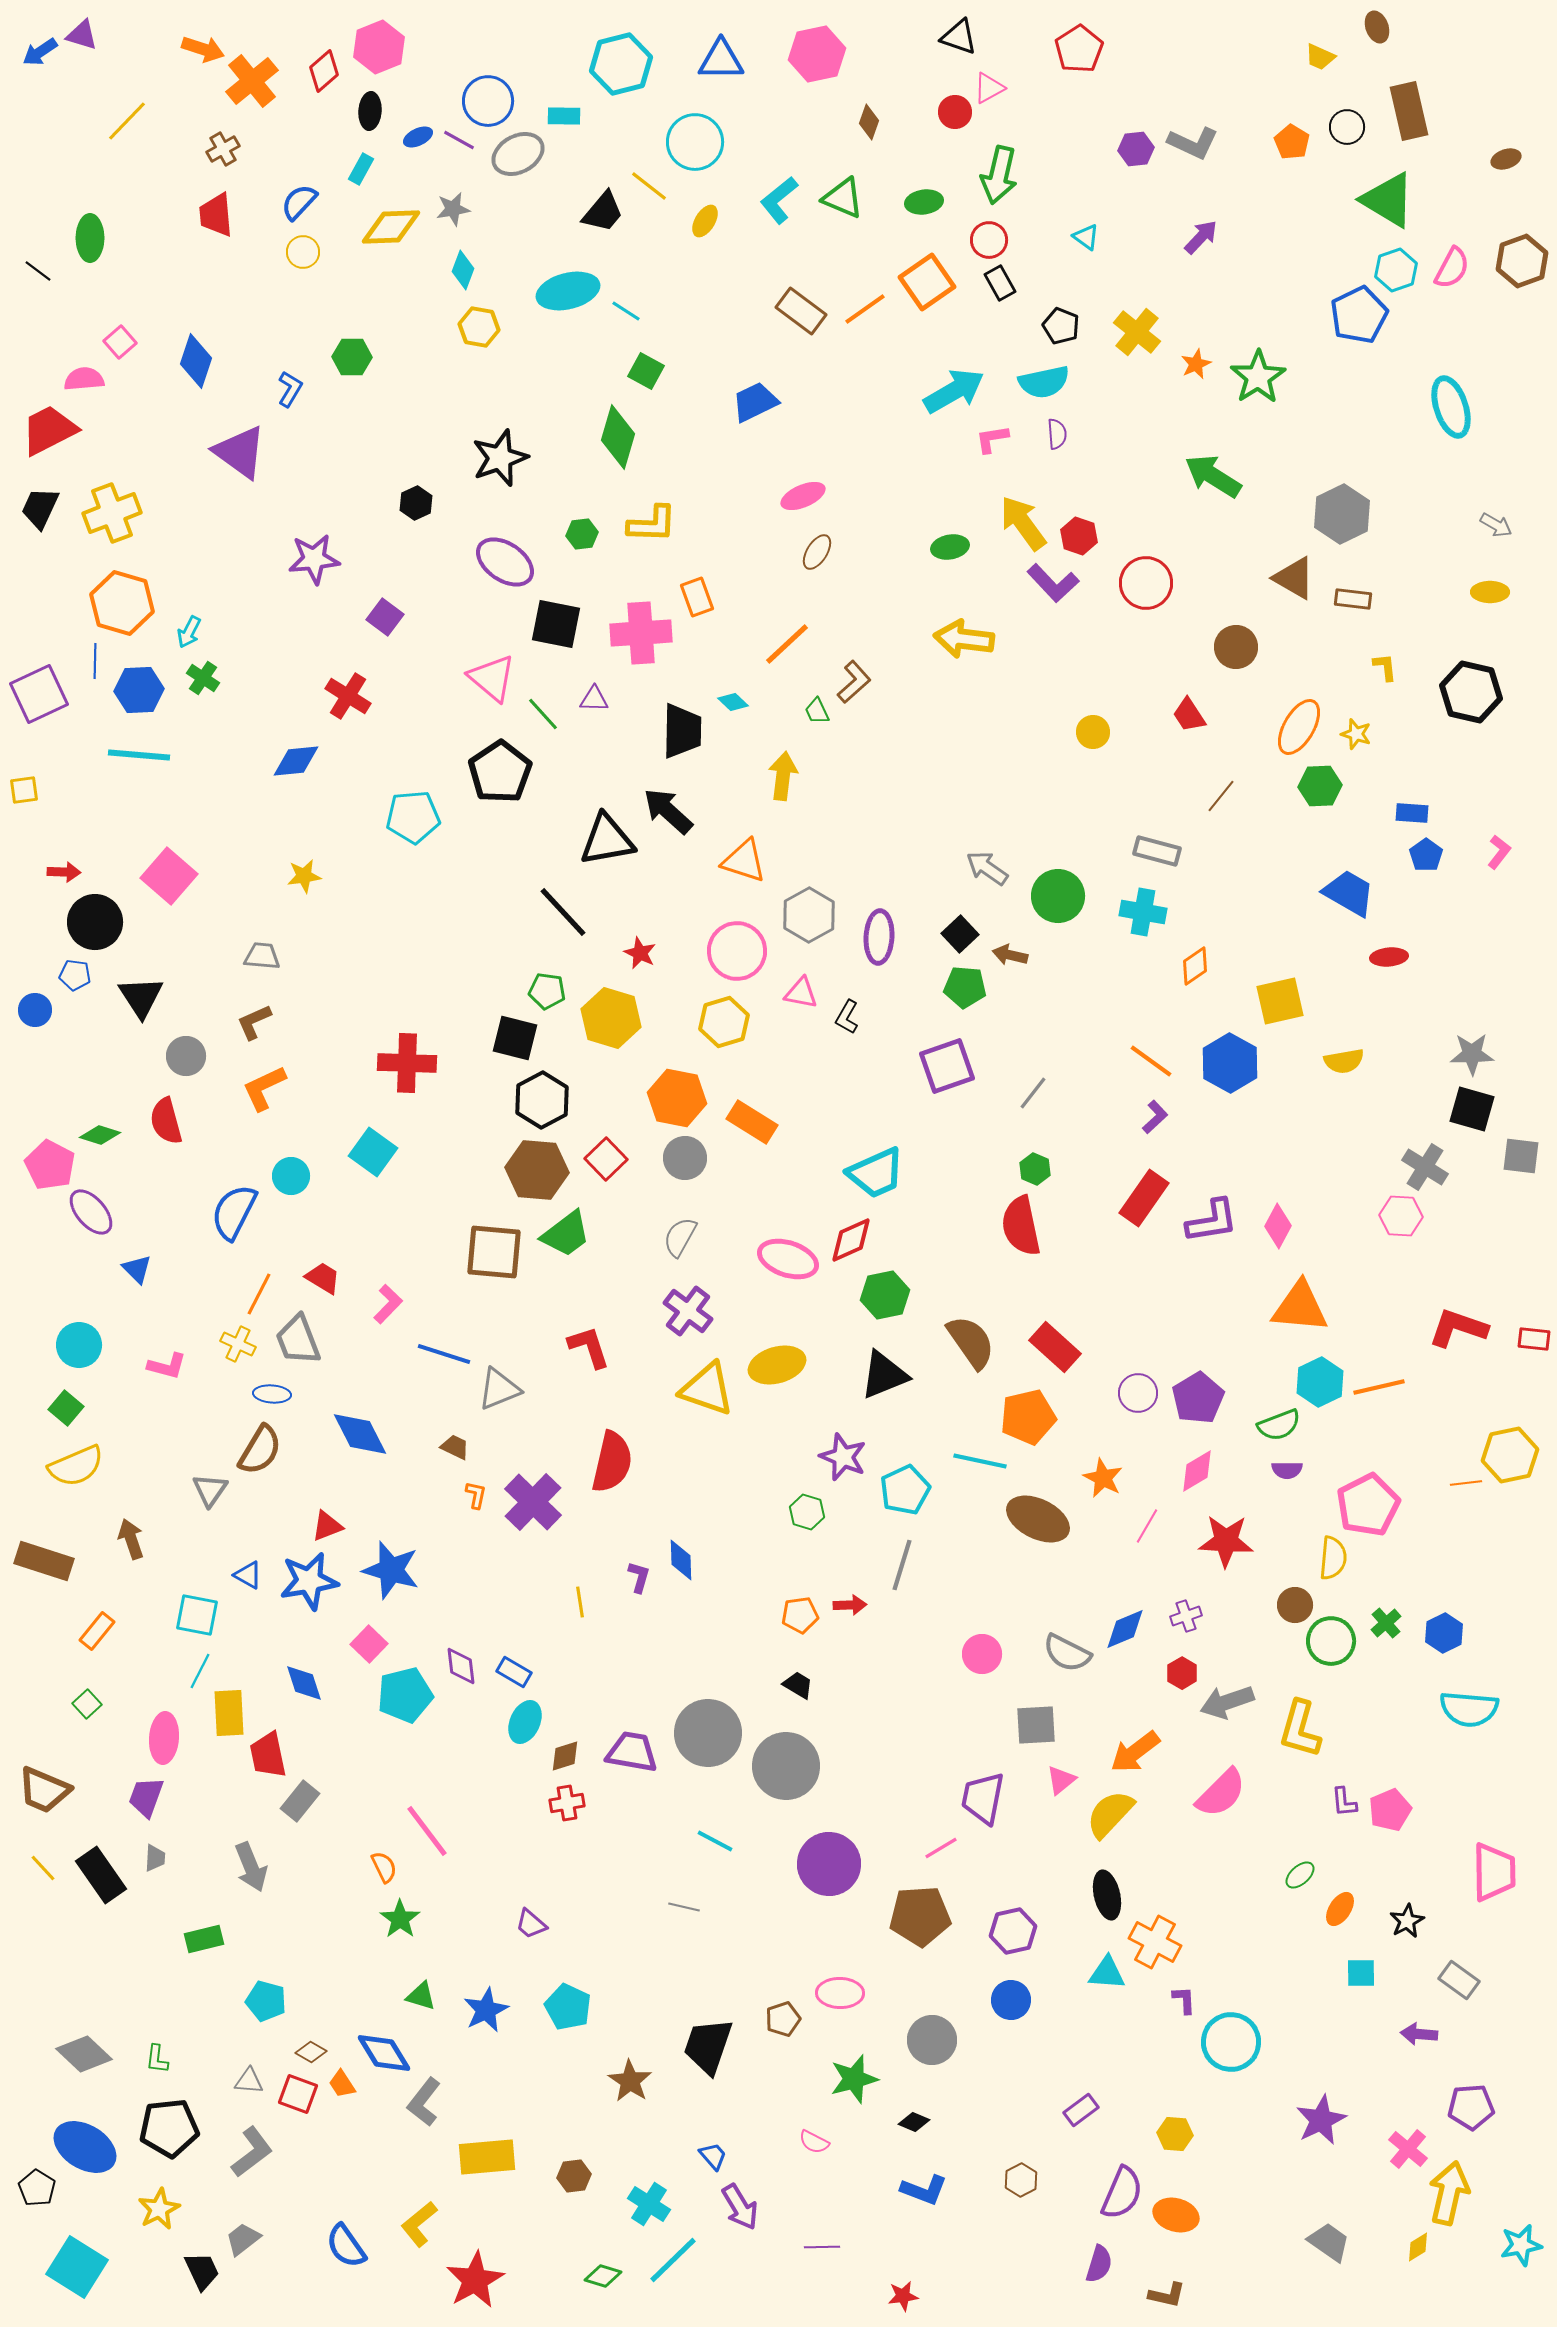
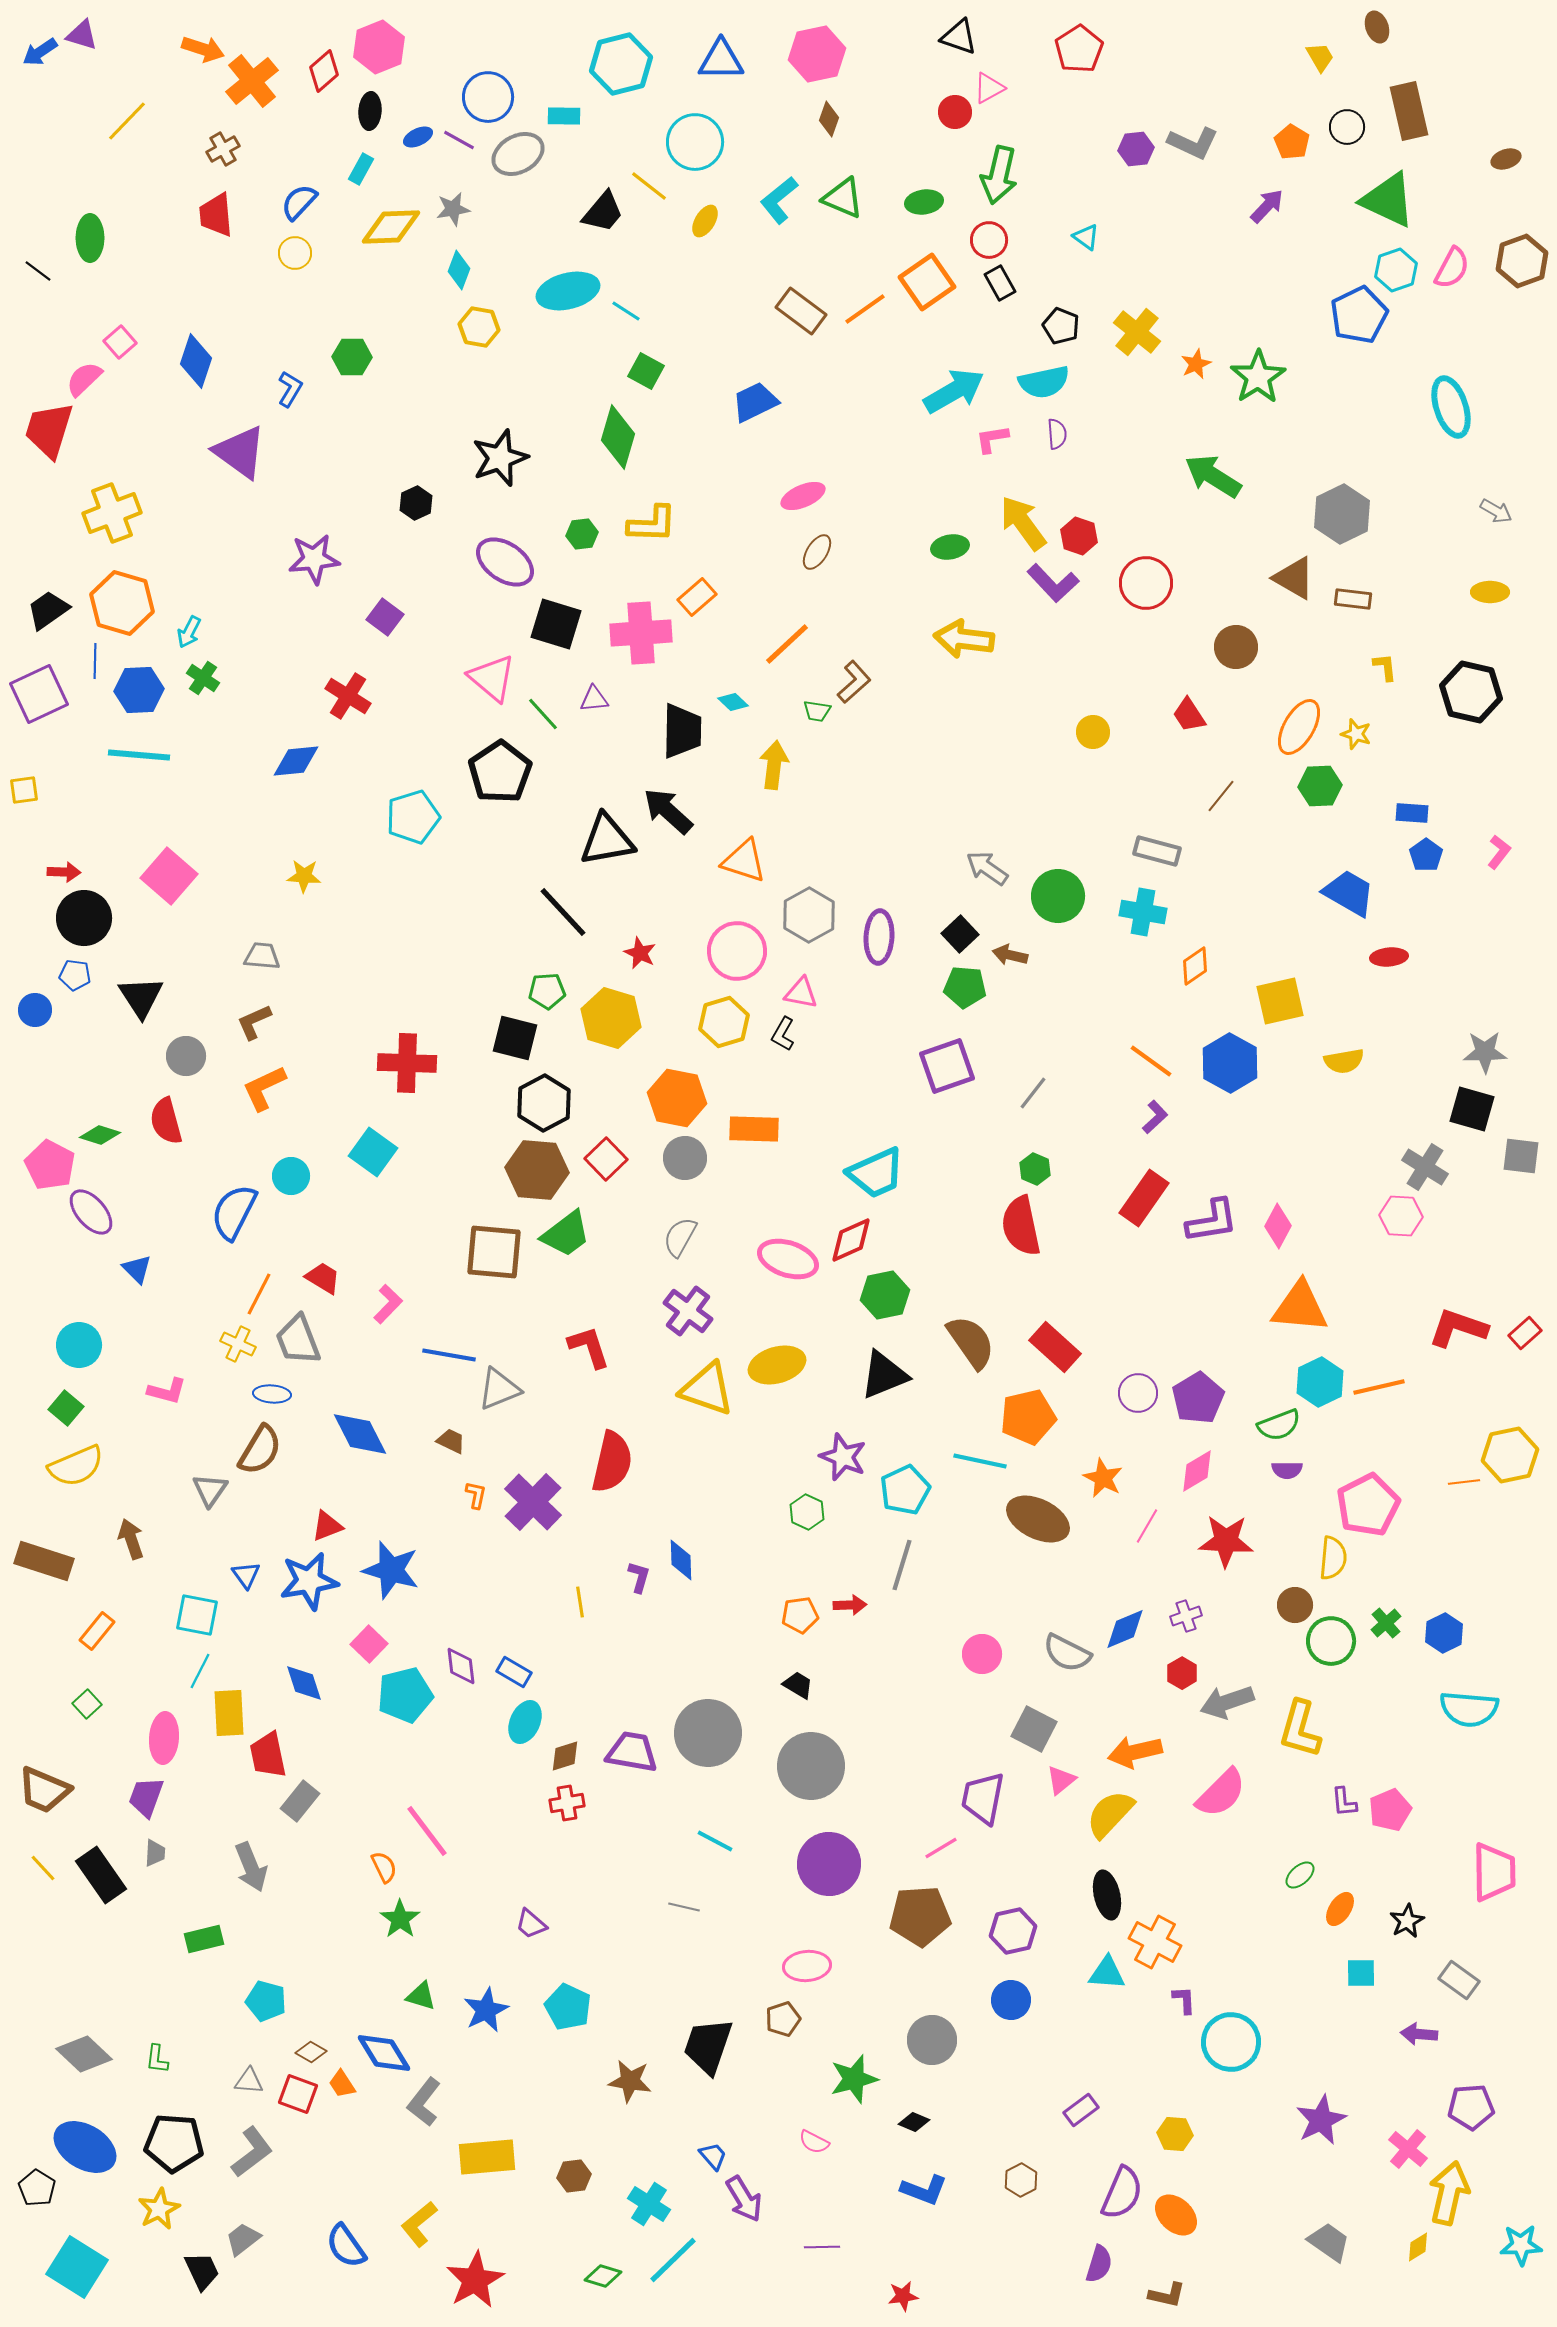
yellow trapezoid at (1320, 57): rotated 144 degrees counterclockwise
blue circle at (488, 101): moved 4 px up
brown diamond at (869, 122): moved 40 px left, 3 px up
green triangle at (1388, 200): rotated 6 degrees counterclockwise
purple arrow at (1201, 237): moved 66 px right, 31 px up
yellow circle at (303, 252): moved 8 px left, 1 px down
cyan diamond at (463, 270): moved 4 px left
pink semicircle at (84, 379): rotated 39 degrees counterclockwise
red trapezoid at (49, 430): rotated 46 degrees counterclockwise
black trapezoid at (40, 508): moved 8 px right, 102 px down; rotated 30 degrees clockwise
gray arrow at (1496, 525): moved 14 px up
orange rectangle at (697, 597): rotated 69 degrees clockwise
black square at (556, 624): rotated 6 degrees clockwise
purple triangle at (594, 699): rotated 8 degrees counterclockwise
green trapezoid at (817, 711): rotated 56 degrees counterclockwise
yellow arrow at (783, 776): moved 9 px left, 11 px up
cyan pentagon at (413, 817): rotated 12 degrees counterclockwise
yellow star at (304, 876): rotated 12 degrees clockwise
black circle at (95, 922): moved 11 px left, 4 px up
green pentagon at (547, 991): rotated 12 degrees counterclockwise
black L-shape at (847, 1017): moved 64 px left, 17 px down
gray star at (1472, 1054): moved 13 px right, 2 px up
black hexagon at (542, 1100): moved 2 px right, 3 px down
orange rectangle at (752, 1122): moved 2 px right, 7 px down; rotated 30 degrees counterclockwise
red rectangle at (1534, 1339): moved 9 px left, 6 px up; rotated 48 degrees counterclockwise
blue line at (444, 1354): moved 5 px right, 1 px down; rotated 8 degrees counterclockwise
pink L-shape at (167, 1366): moved 25 px down
brown trapezoid at (455, 1447): moved 4 px left, 6 px up
orange line at (1466, 1483): moved 2 px left, 1 px up
green hexagon at (807, 1512): rotated 8 degrees clockwise
blue triangle at (248, 1575): moved 2 px left; rotated 24 degrees clockwise
gray square at (1036, 1725): moved 2 px left, 4 px down; rotated 30 degrees clockwise
orange arrow at (1135, 1752): rotated 24 degrees clockwise
gray circle at (786, 1766): moved 25 px right
gray trapezoid at (155, 1858): moved 5 px up
pink ellipse at (840, 1993): moved 33 px left, 27 px up; rotated 6 degrees counterclockwise
brown star at (630, 2081): rotated 24 degrees counterclockwise
black pentagon at (169, 2128): moved 5 px right, 15 px down; rotated 10 degrees clockwise
purple arrow at (740, 2207): moved 4 px right, 8 px up
orange ellipse at (1176, 2215): rotated 27 degrees clockwise
cyan star at (1521, 2245): rotated 9 degrees clockwise
